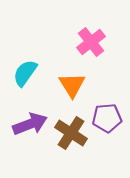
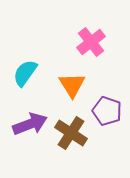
purple pentagon: moved 7 px up; rotated 24 degrees clockwise
